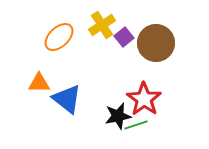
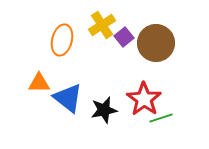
orange ellipse: moved 3 px right, 3 px down; rotated 32 degrees counterclockwise
blue triangle: moved 1 px right, 1 px up
black star: moved 14 px left, 6 px up
green line: moved 25 px right, 7 px up
